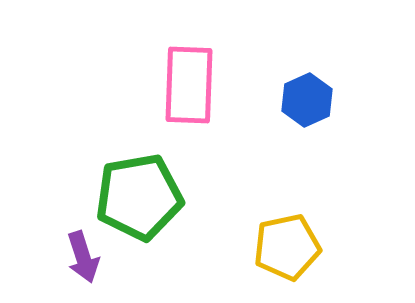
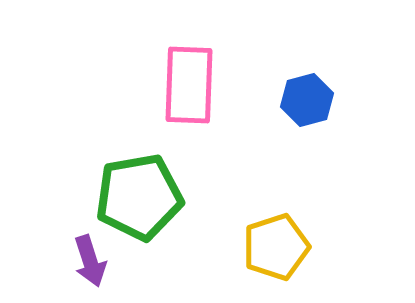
blue hexagon: rotated 9 degrees clockwise
yellow pentagon: moved 11 px left; rotated 6 degrees counterclockwise
purple arrow: moved 7 px right, 4 px down
